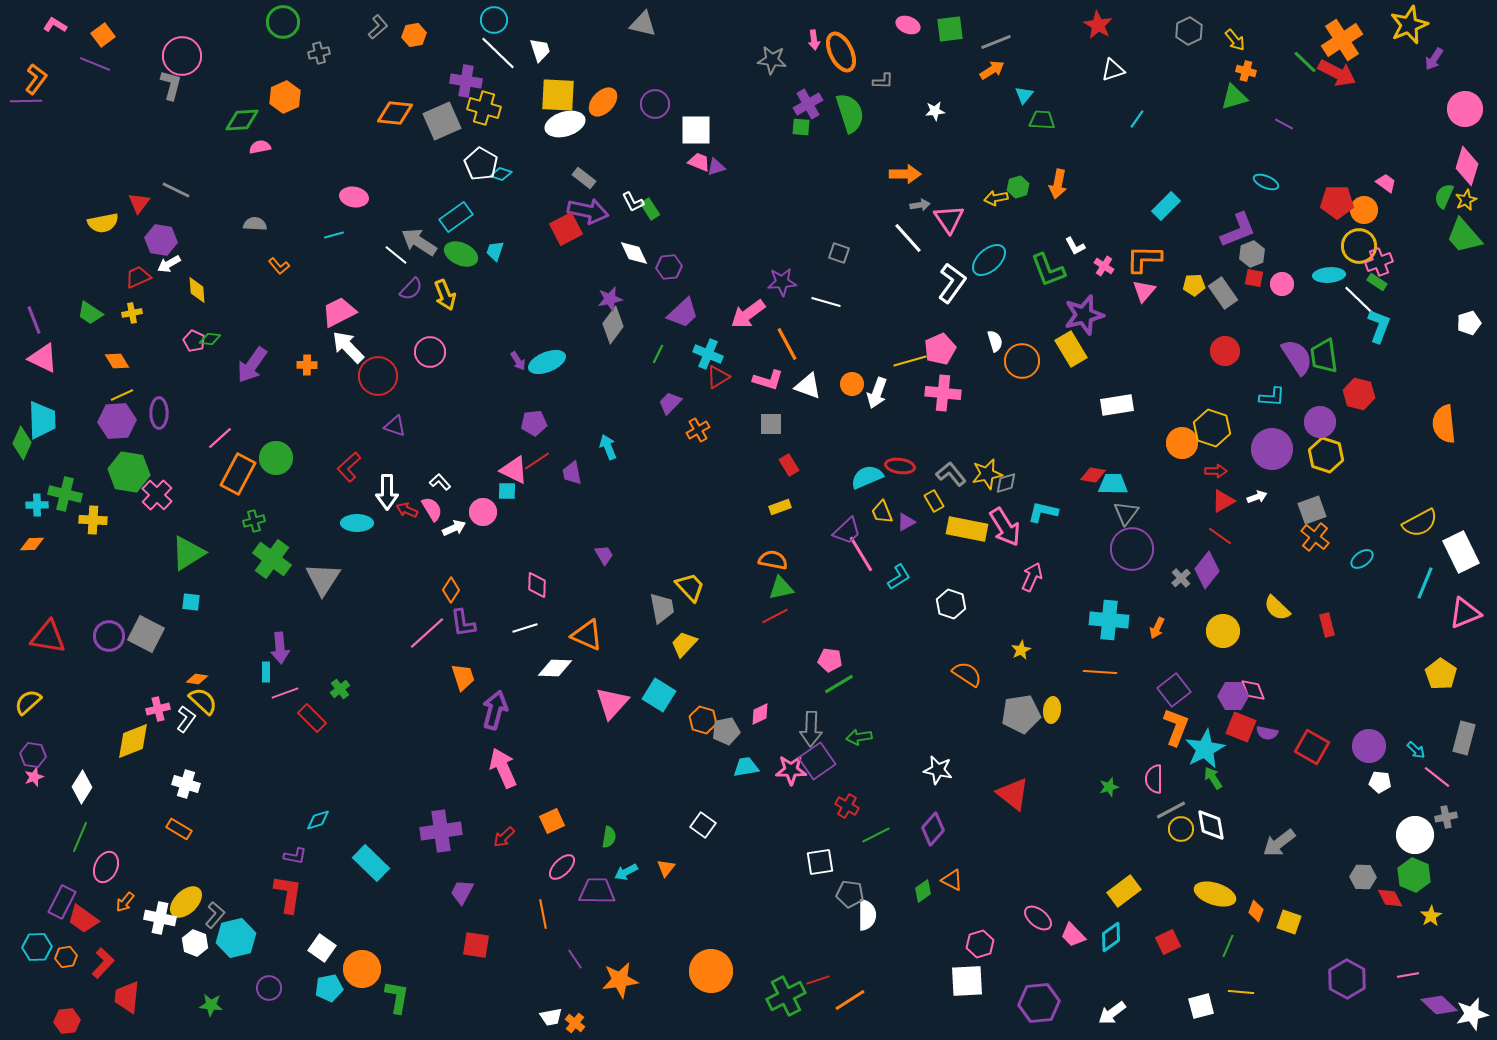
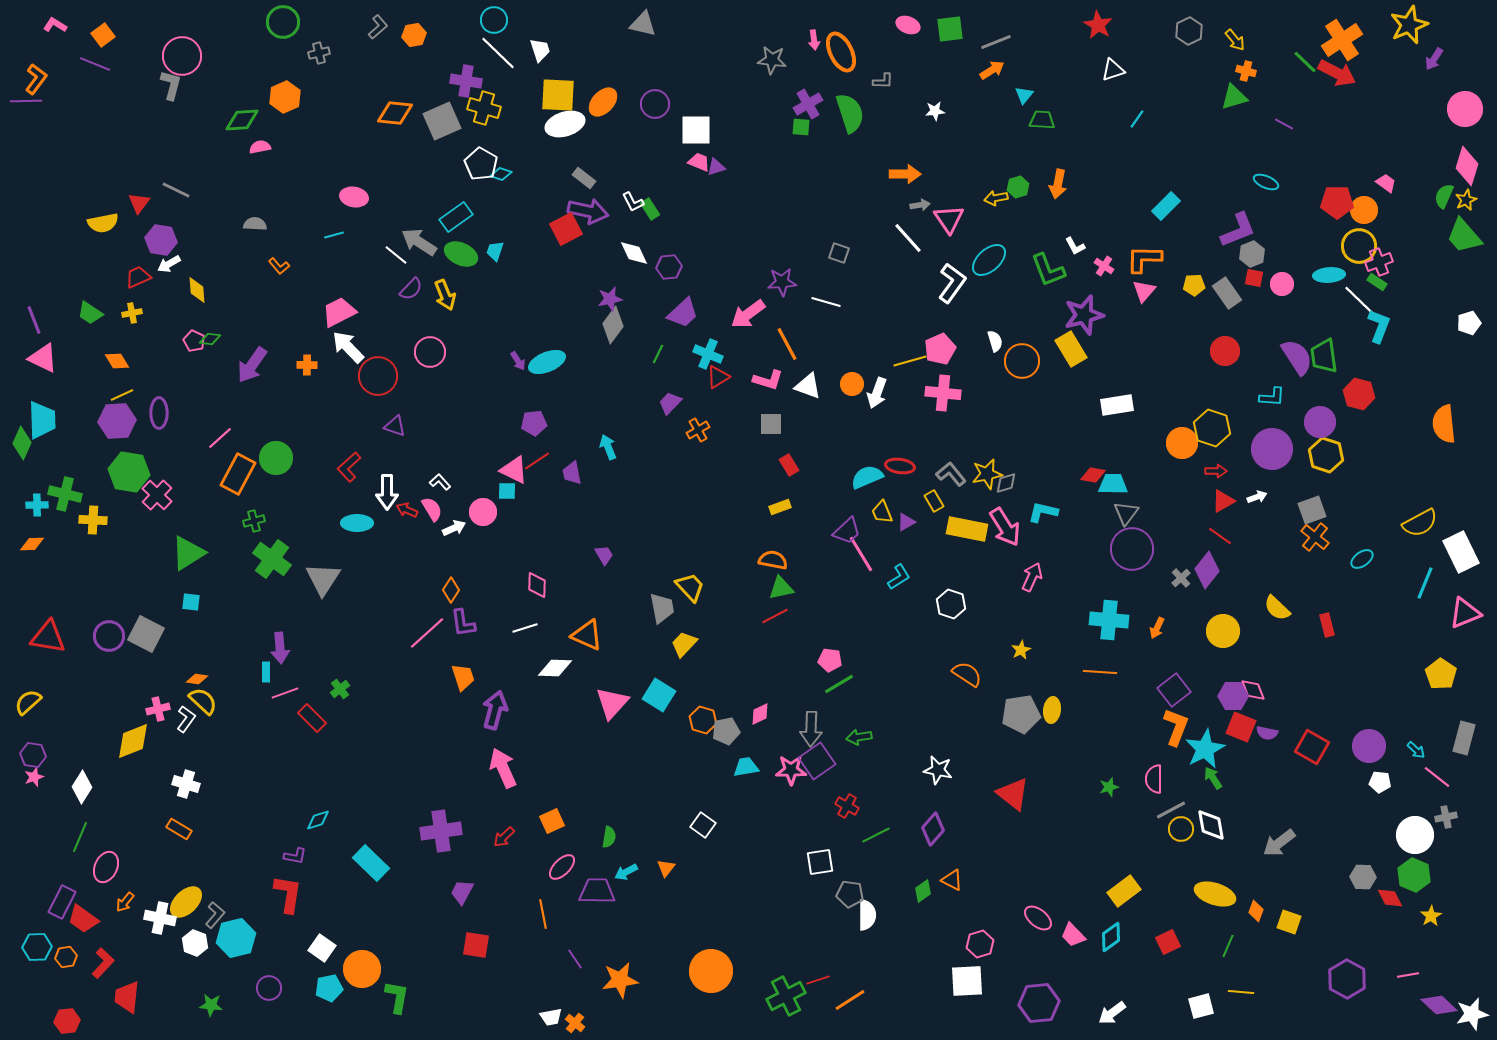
gray rectangle at (1223, 293): moved 4 px right
